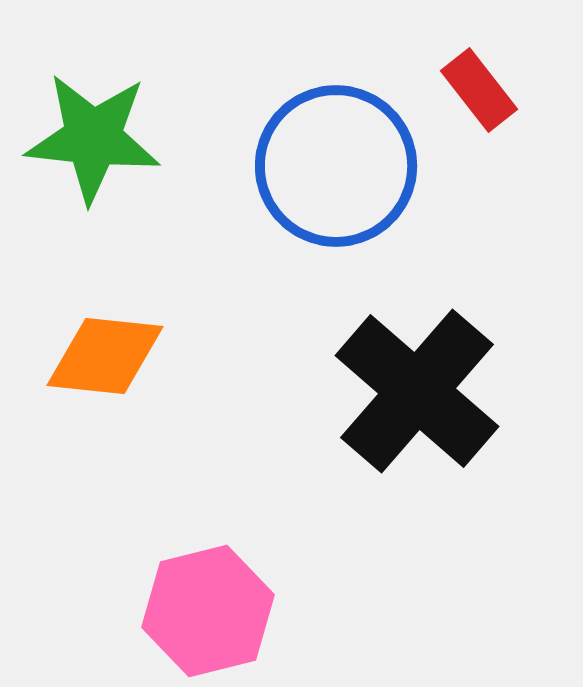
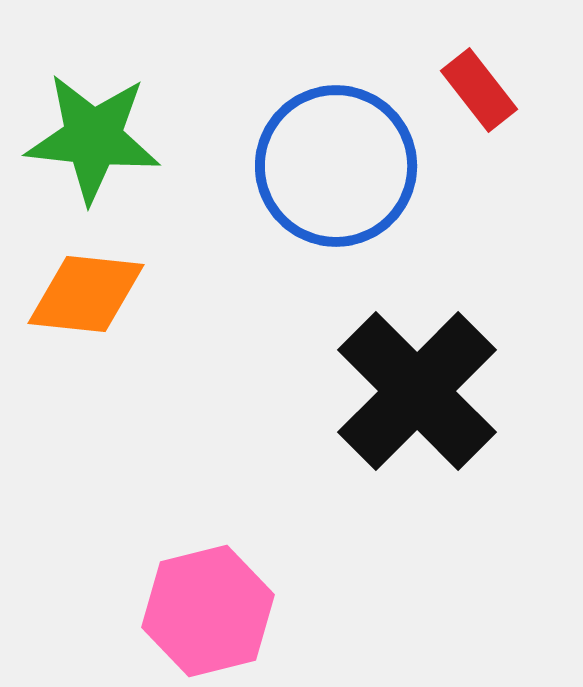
orange diamond: moved 19 px left, 62 px up
black cross: rotated 4 degrees clockwise
